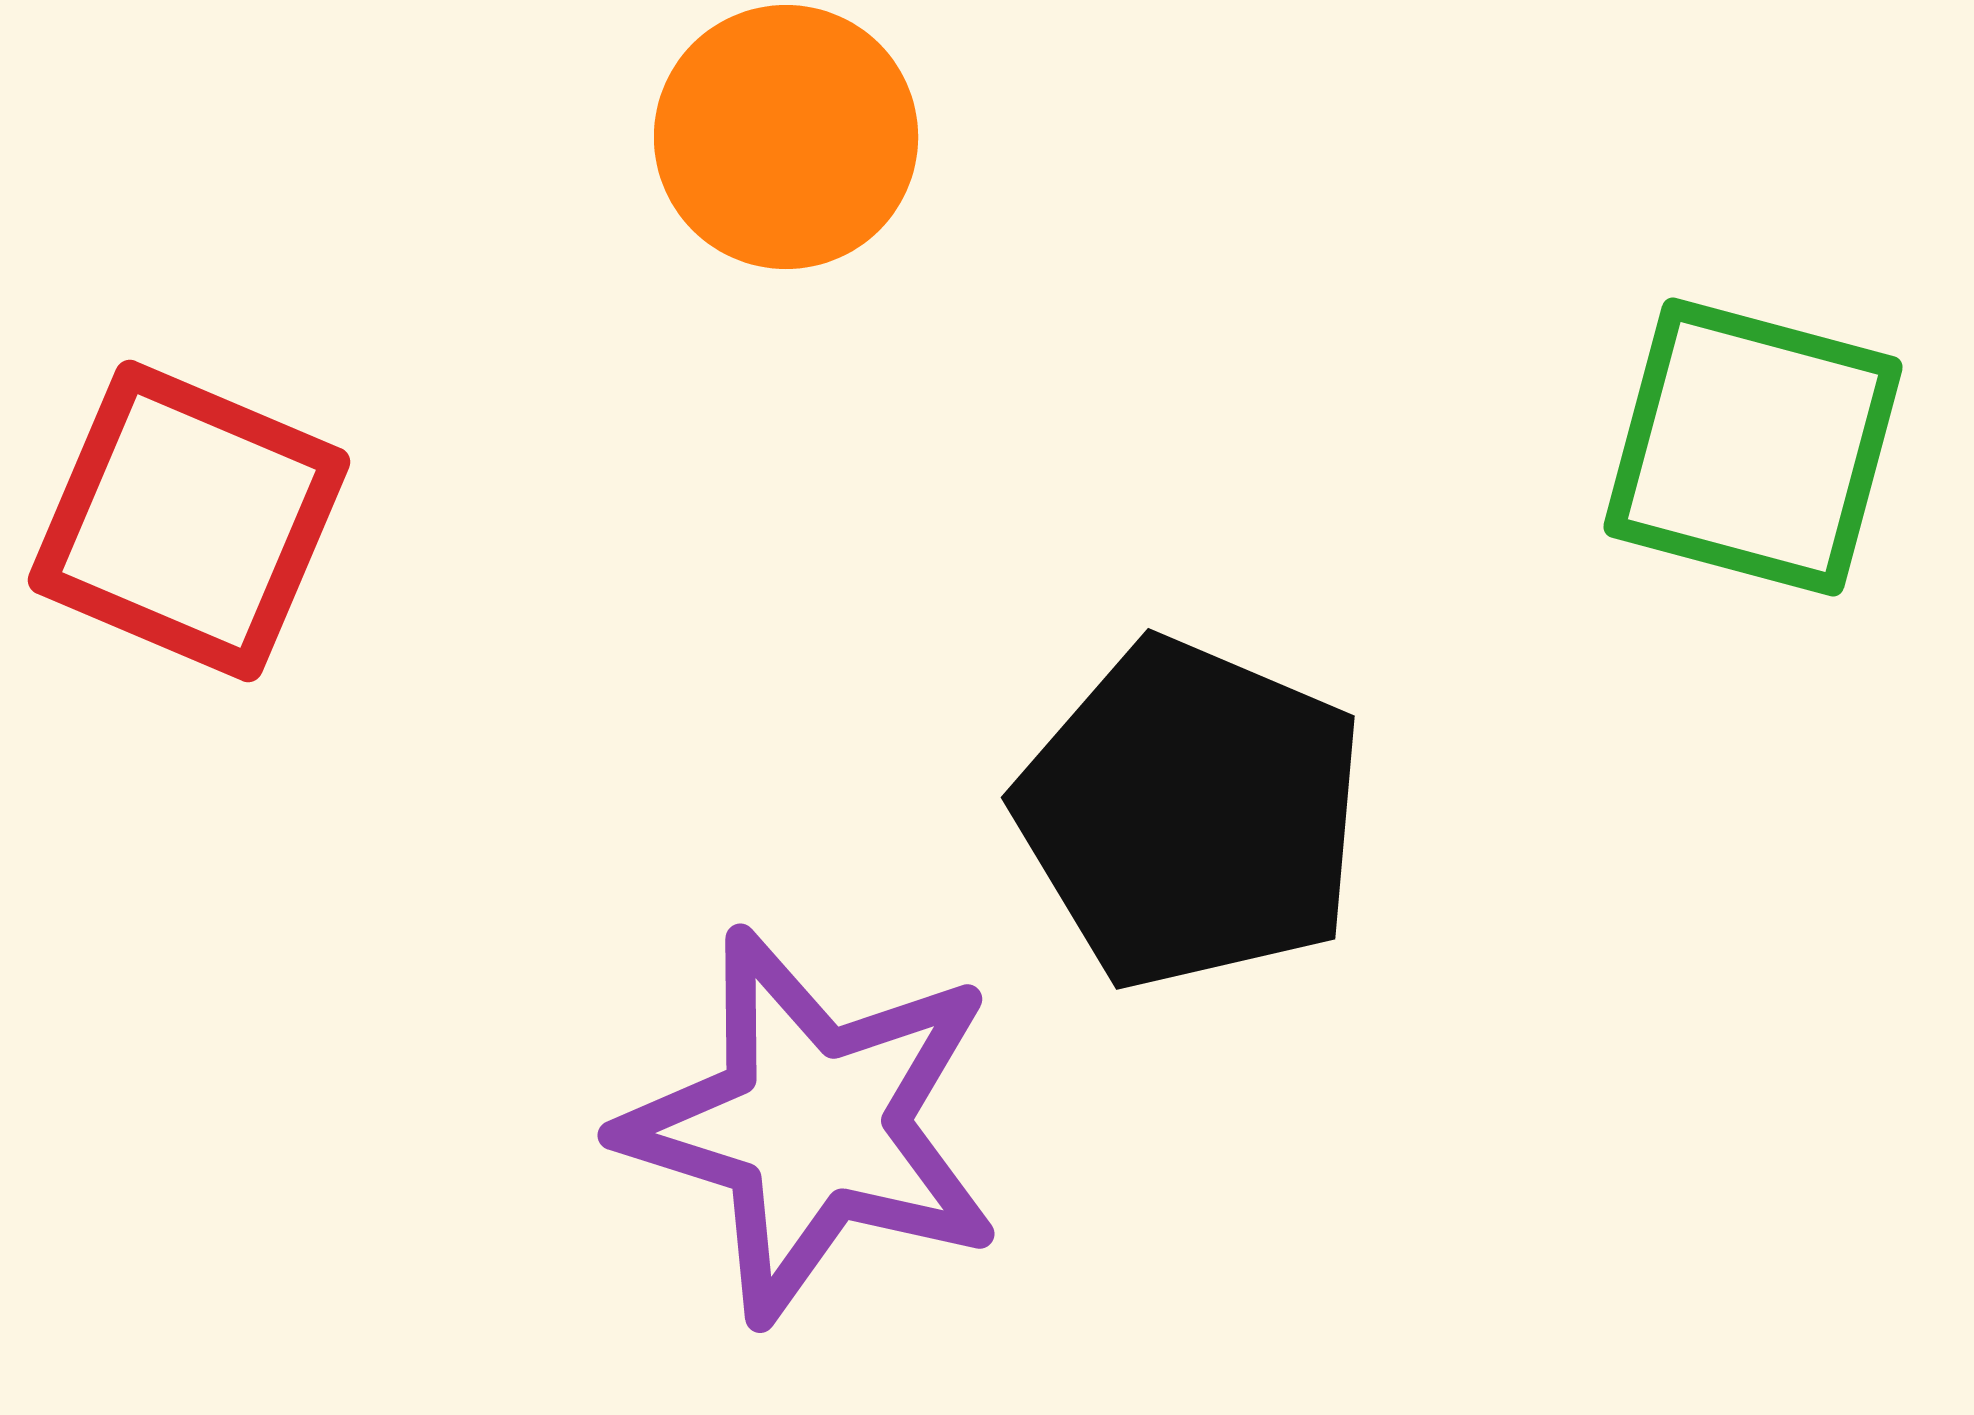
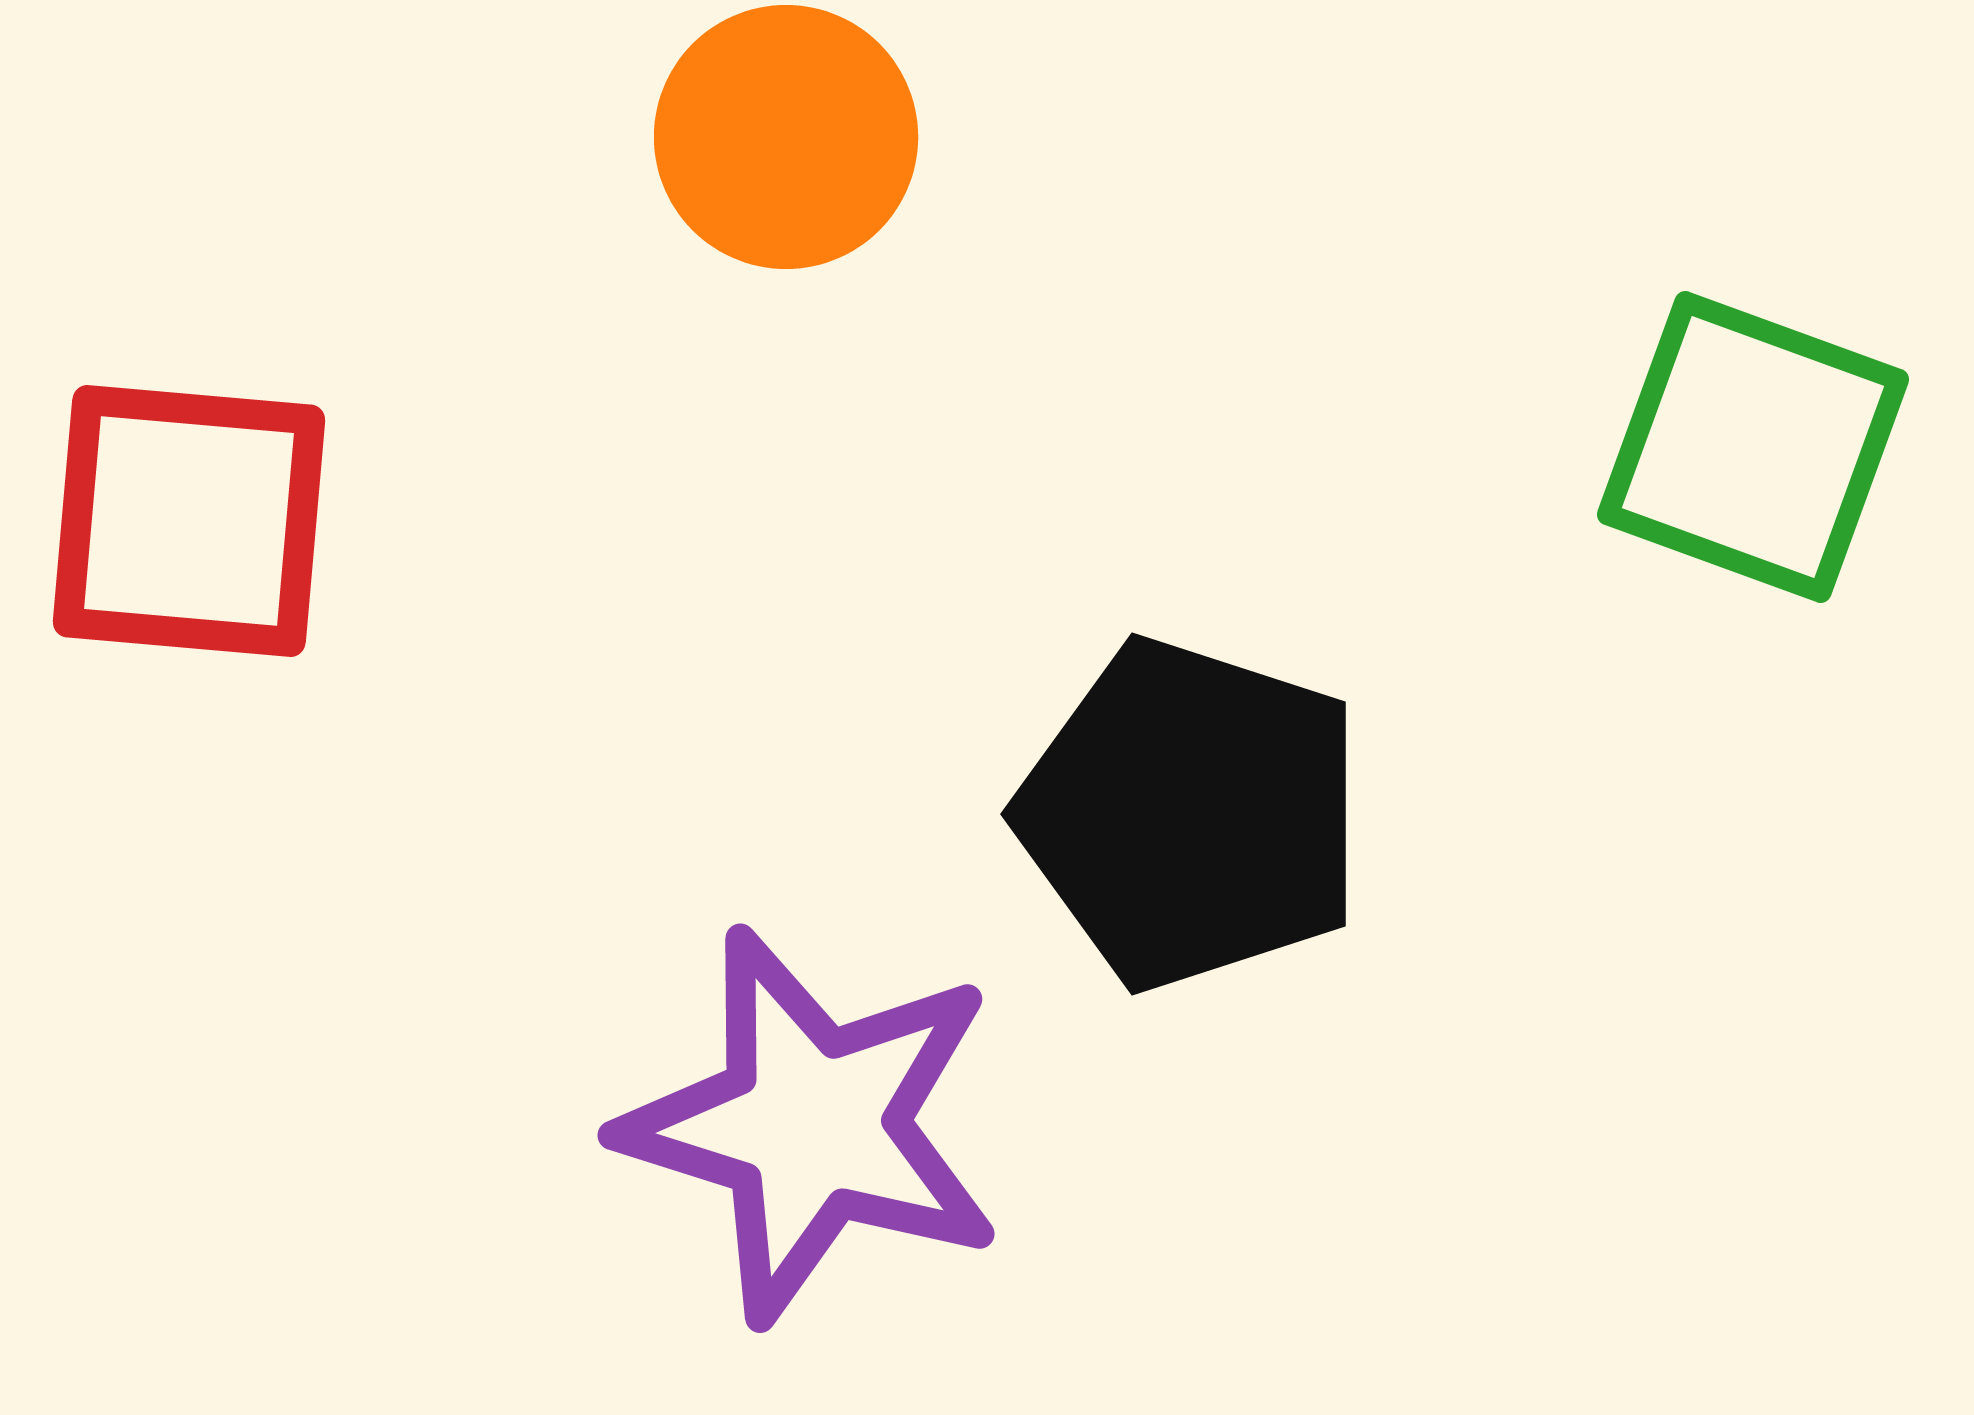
green square: rotated 5 degrees clockwise
red square: rotated 18 degrees counterclockwise
black pentagon: rotated 5 degrees counterclockwise
